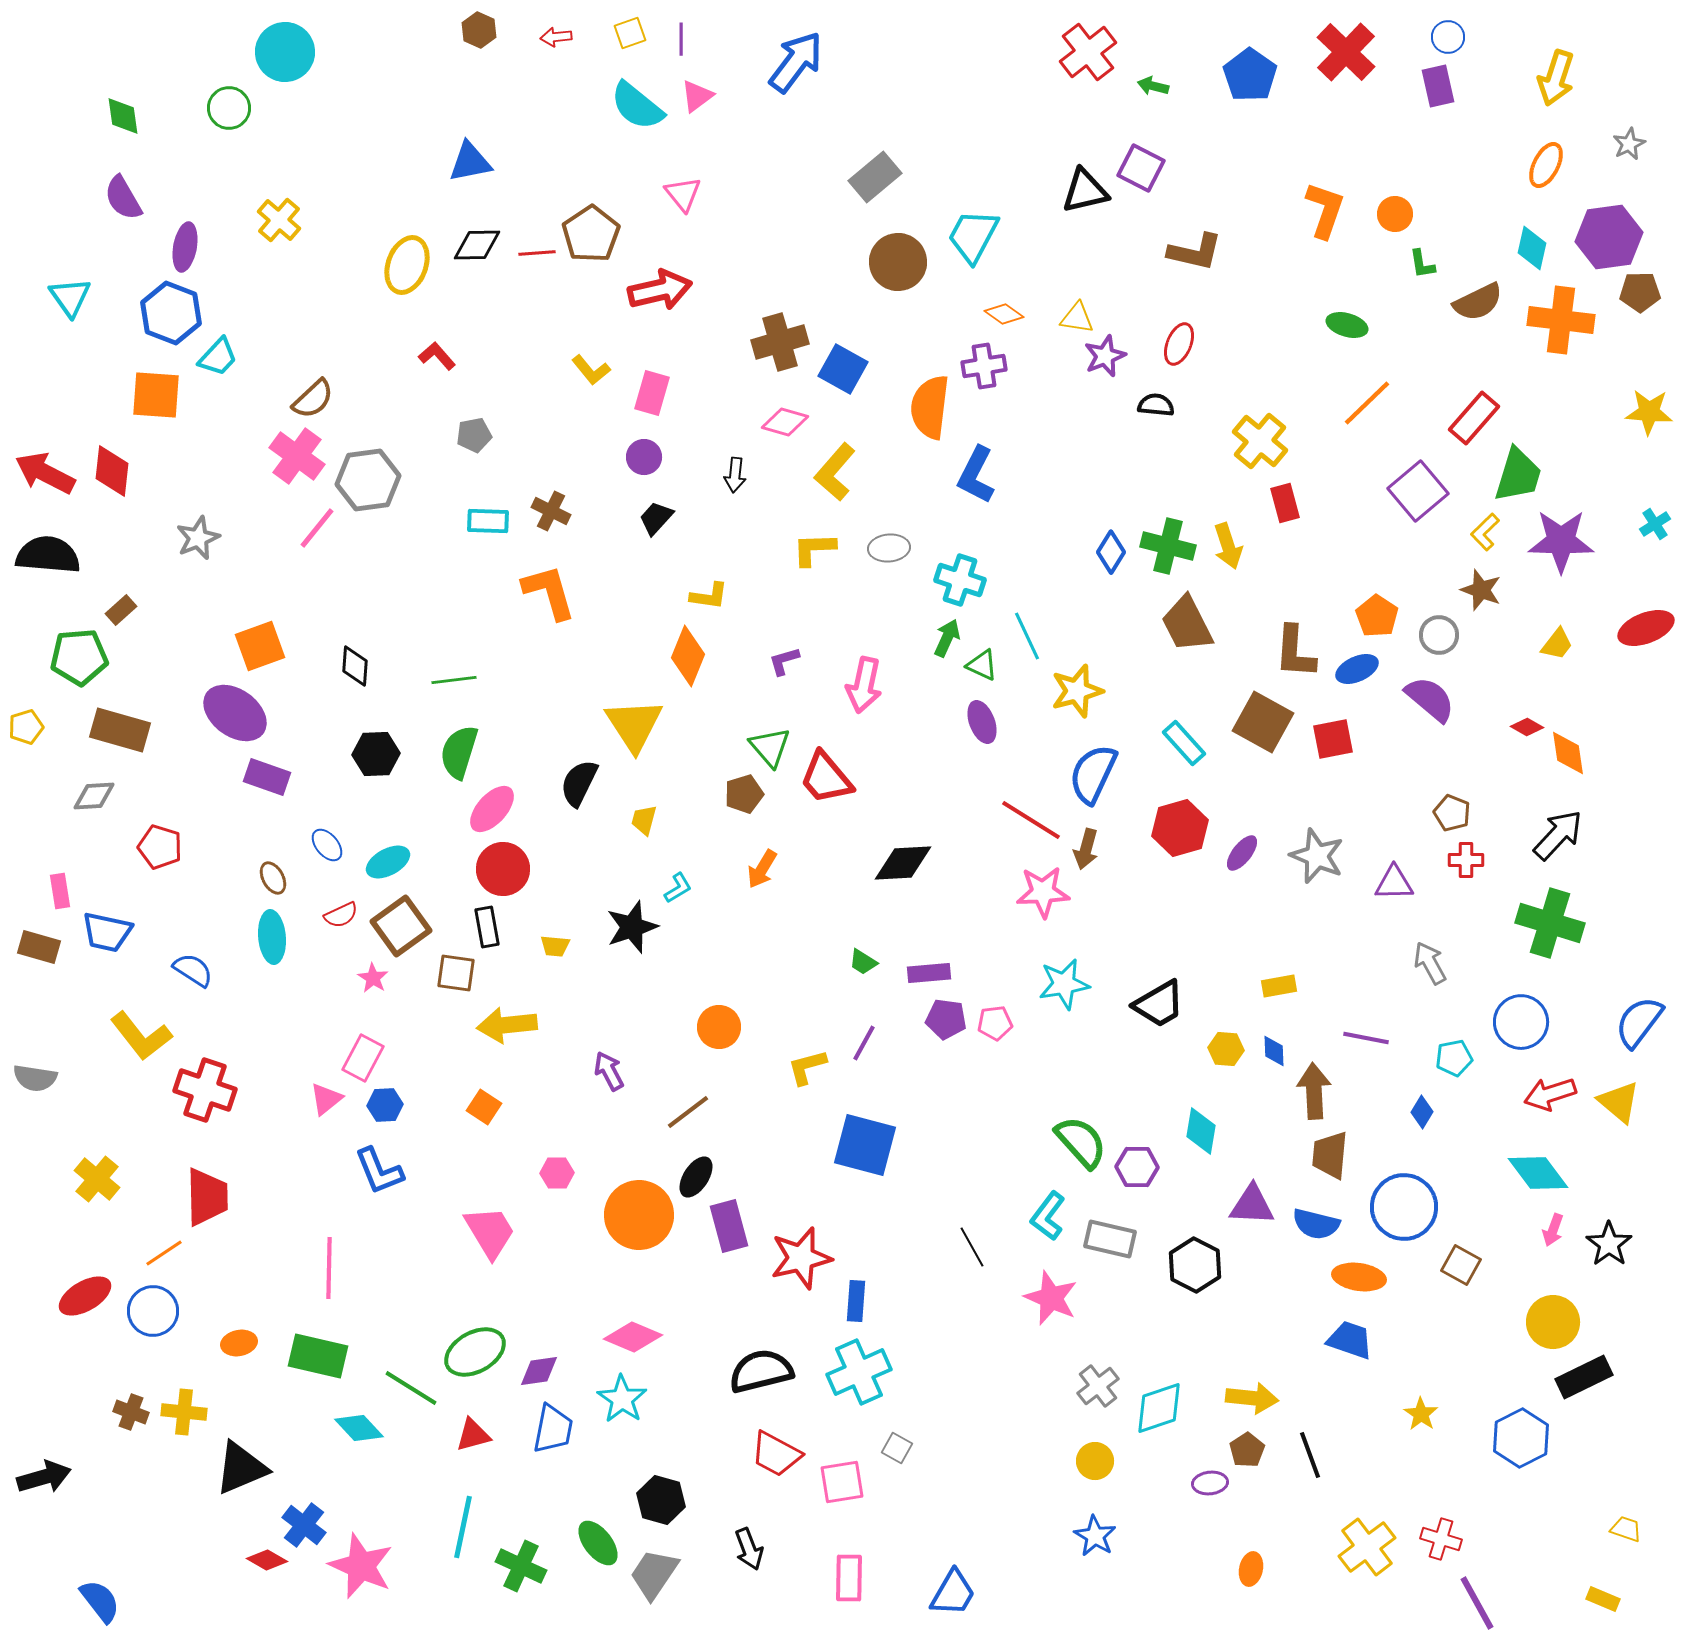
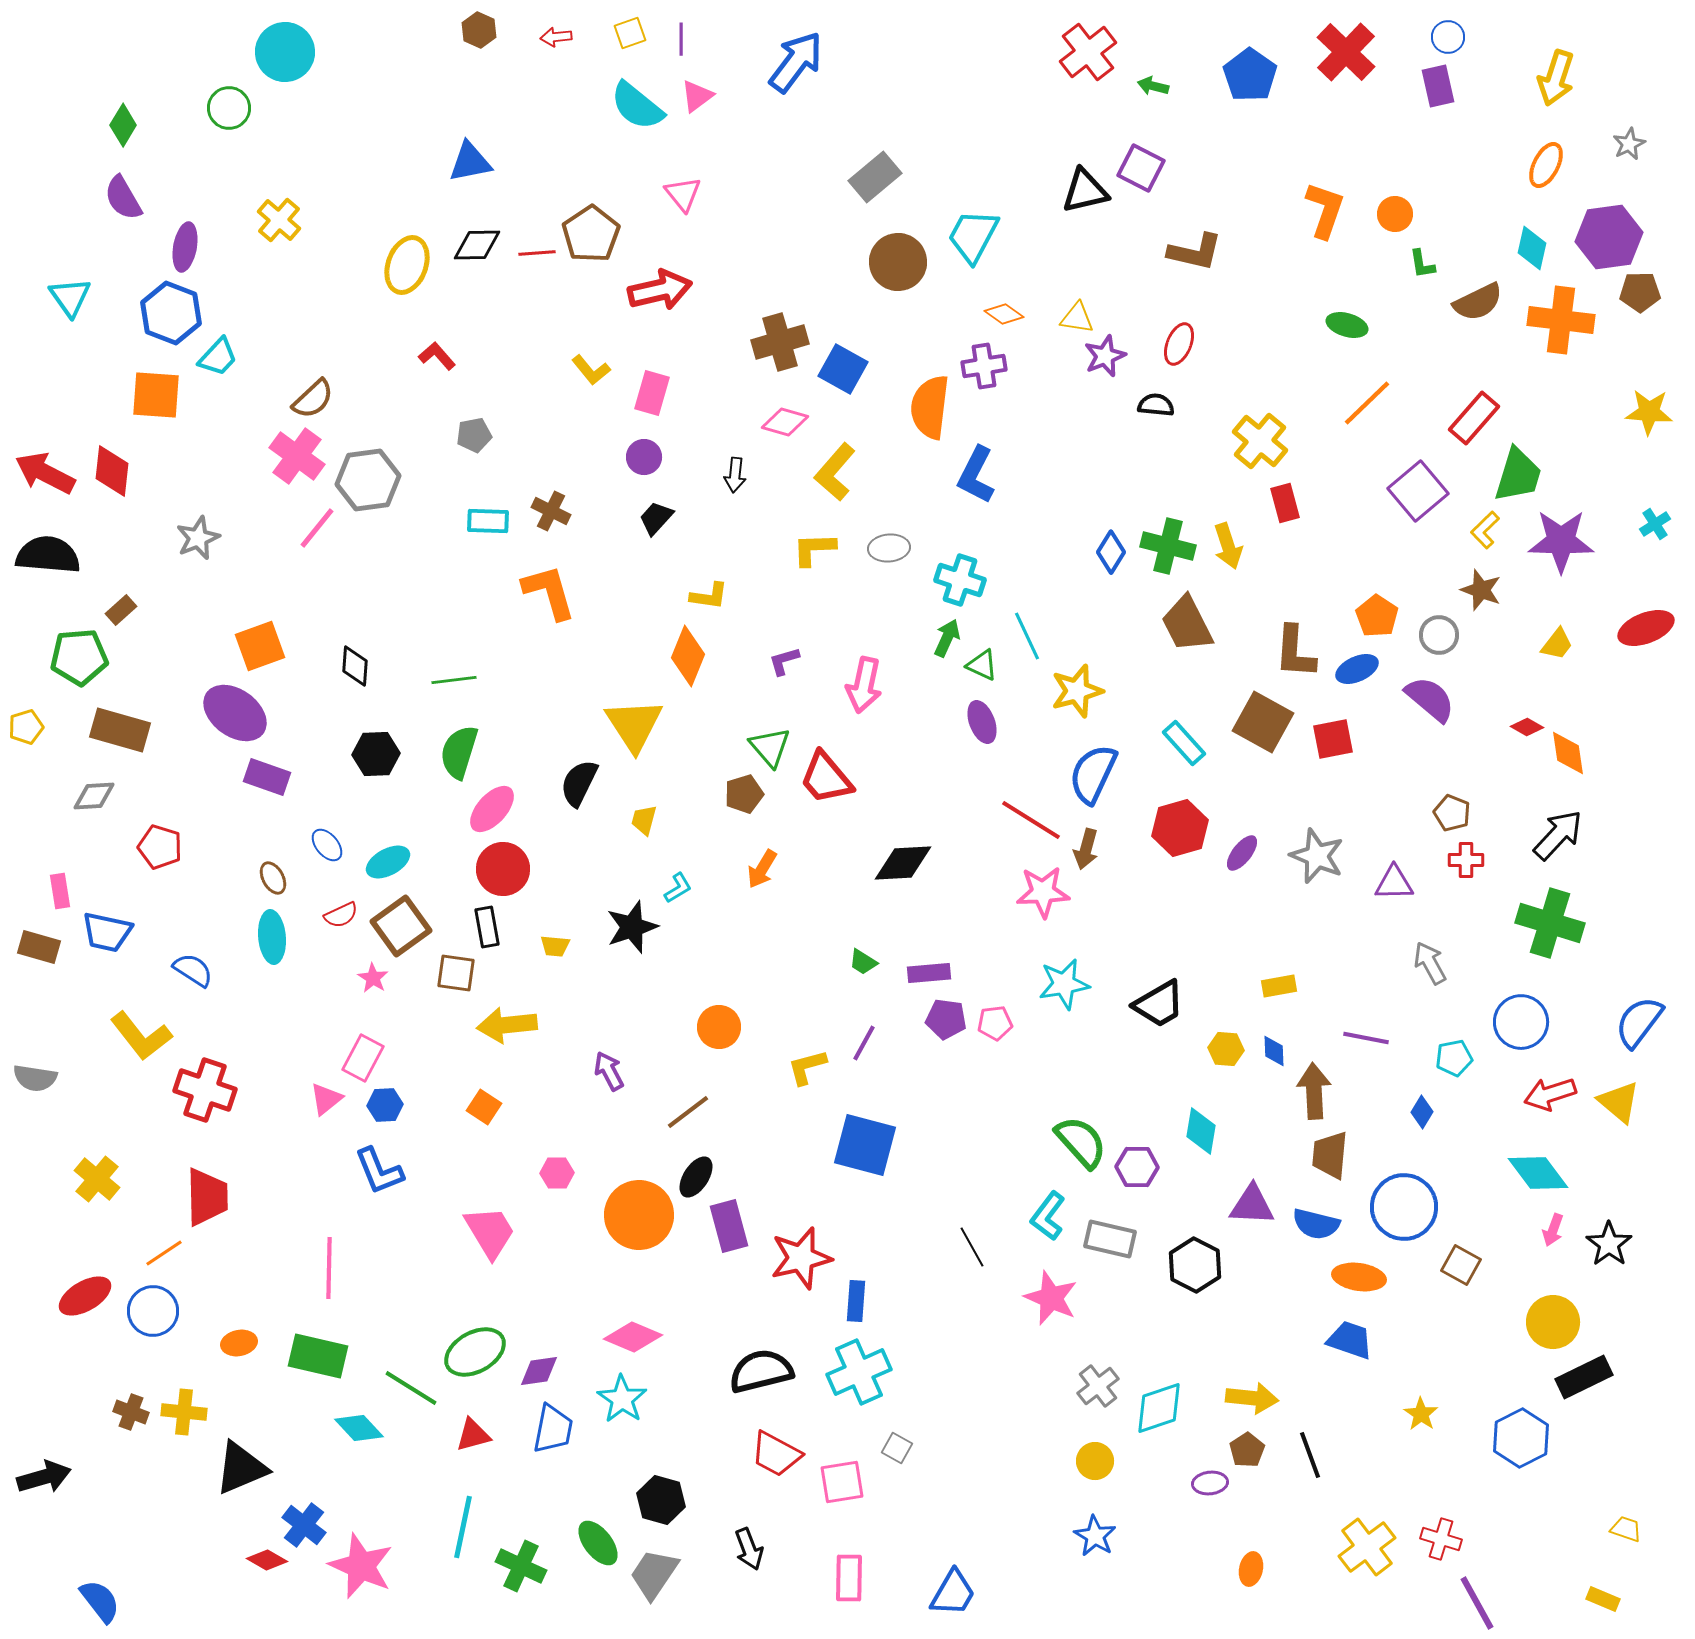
green diamond at (123, 116): moved 9 px down; rotated 39 degrees clockwise
yellow L-shape at (1485, 532): moved 2 px up
